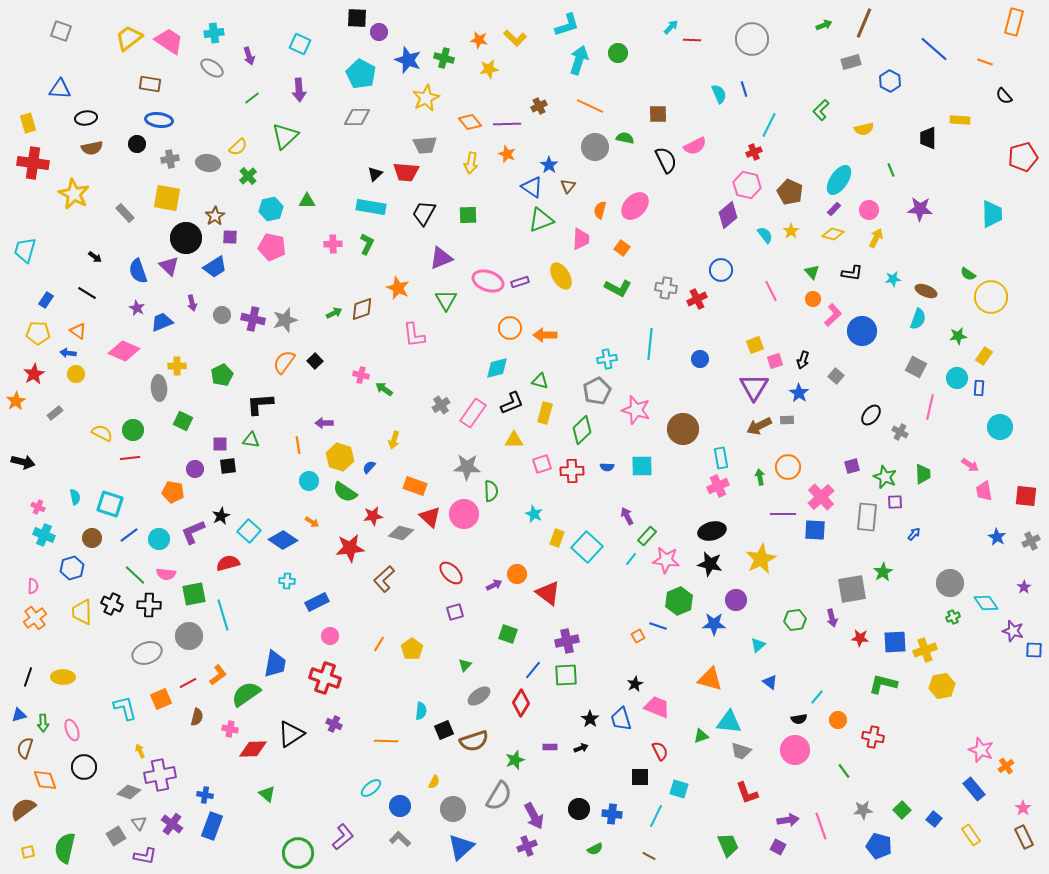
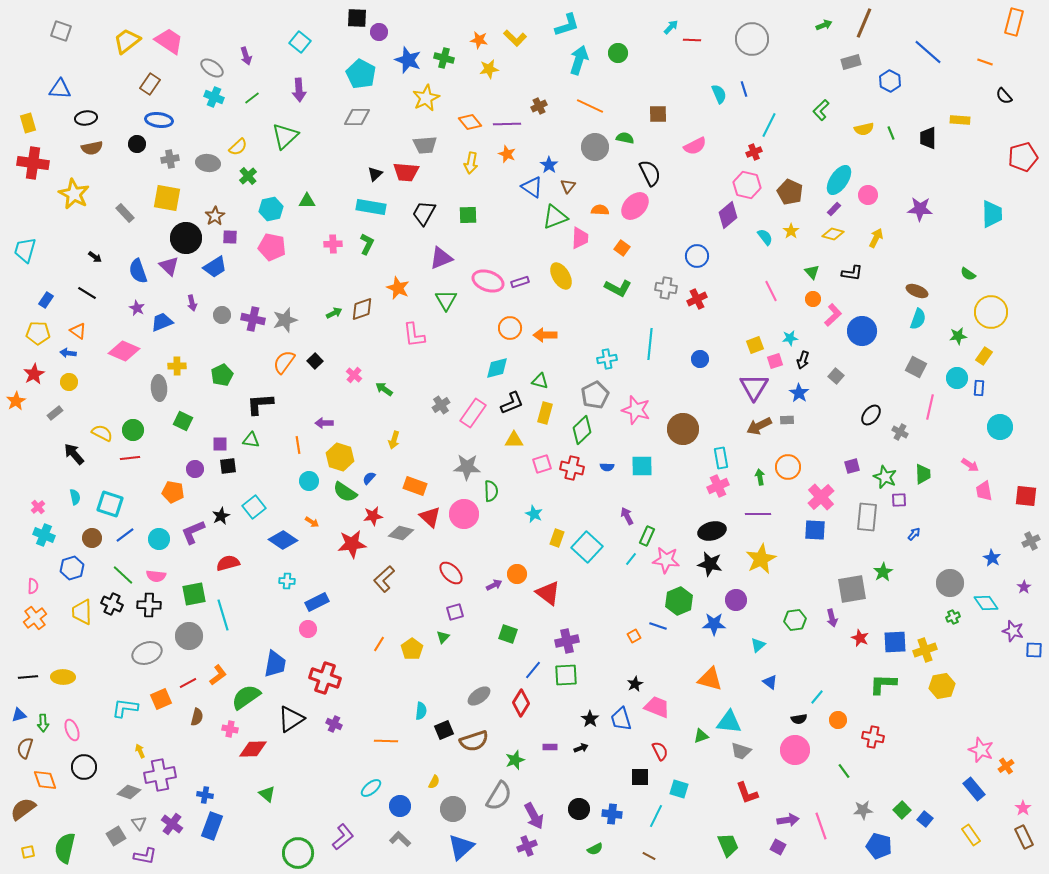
cyan cross at (214, 33): moved 64 px down; rotated 30 degrees clockwise
yellow trapezoid at (129, 38): moved 2 px left, 3 px down
cyan square at (300, 44): moved 2 px up; rotated 15 degrees clockwise
blue line at (934, 49): moved 6 px left, 3 px down
purple arrow at (249, 56): moved 3 px left
brown rectangle at (150, 84): rotated 65 degrees counterclockwise
black semicircle at (666, 160): moved 16 px left, 13 px down
green line at (891, 170): moved 37 px up
orange semicircle at (600, 210): rotated 78 degrees clockwise
pink circle at (869, 210): moved 1 px left, 15 px up
green triangle at (541, 220): moved 14 px right, 3 px up
cyan semicircle at (765, 235): moved 2 px down
pink trapezoid at (581, 239): moved 1 px left, 1 px up
blue circle at (721, 270): moved 24 px left, 14 px up
cyan star at (893, 279): moved 103 px left, 59 px down
brown ellipse at (926, 291): moved 9 px left
yellow circle at (991, 297): moved 15 px down
yellow circle at (76, 374): moved 7 px left, 8 px down
pink cross at (361, 375): moved 7 px left; rotated 28 degrees clockwise
gray pentagon at (597, 391): moved 2 px left, 4 px down
black arrow at (23, 462): moved 51 px right, 8 px up; rotated 145 degrees counterclockwise
blue semicircle at (369, 467): moved 11 px down
red cross at (572, 471): moved 3 px up; rotated 15 degrees clockwise
purple square at (895, 502): moved 4 px right, 2 px up
pink cross at (38, 507): rotated 24 degrees clockwise
purple line at (783, 514): moved 25 px left
cyan square at (249, 531): moved 5 px right, 24 px up; rotated 10 degrees clockwise
blue line at (129, 535): moved 4 px left
green rectangle at (647, 536): rotated 18 degrees counterclockwise
blue star at (997, 537): moved 5 px left, 21 px down
red star at (350, 548): moved 2 px right, 4 px up
pink semicircle at (166, 574): moved 10 px left, 2 px down
green line at (135, 575): moved 12 px left
pink circle at (330, 636): moved 22 px left, 7 px up
orange square at (638, 636): moved 4 px left
red star at (860, 638): rotated 18 degrees clockwise
green triangle at (465, 665): moved 22 px left, 28 px up
black line at (28, 677): rotated 66 degrees clockwise
green L-shape at (883, 684): rotated 12 degrees counterclockwise
green semicircle at (246, 694): moved 3 px down
cyan L-shape at (125, 708): rotated 68 degrees counterclockwise
black triangle at (291, 734): moved 15 px up
blue square at (934, 819): moved 9 px left
